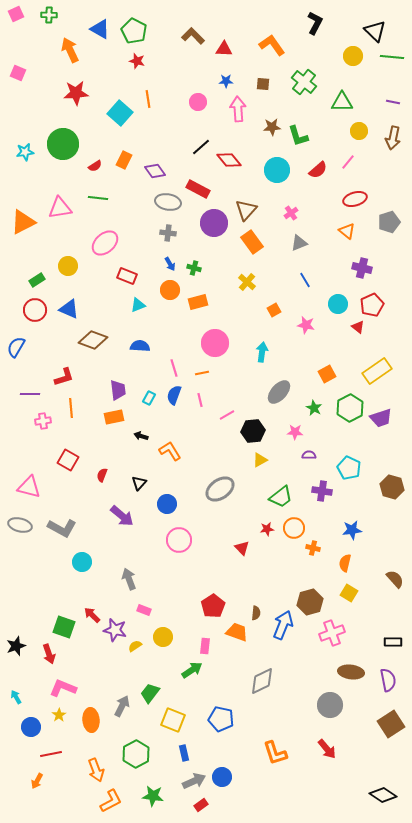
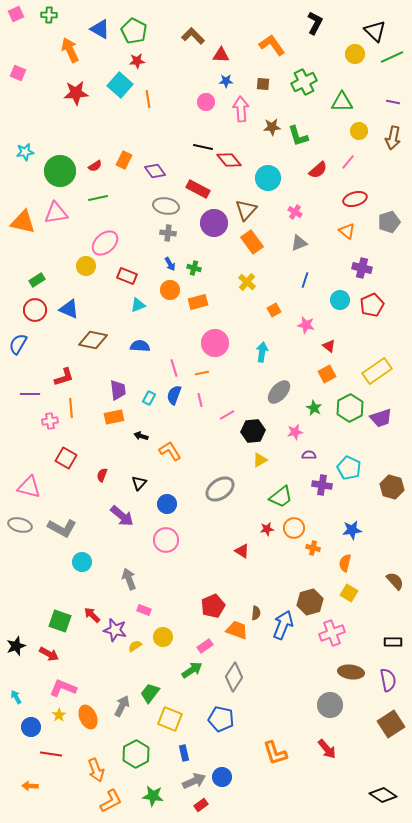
red triangle at (224, 49): moved 3 px left, 6 px down
yellow circle at (353, 56): moved 2 px right, 2 px up
green line at (392, 57): rotated 30 degrees counterclockwise
red star at (137, 61): rotated 21 degrees counterclockwise
green cross at (304, 82): rotated 25 degrees clockwise
pink circle at (198, 102): moved 8 px right
pink arrow at (238, 109): moved 3 px right
cyan square at (120, 113): moved 28 px up
green circle at (63, 144): moved 3 px left, 27 px down
black line at (201, 147): moved 2 px right; rotated 54 degrees clockwise
cyan circle at (277, 170): moved 9 px left, 8 px down
green line at (98, 198): rotated 18 degrees counterclockwise
gray ellipse at (168, 202): moved 2 px left, 4 px down
pink triangle at (60, 208): moved 4 px left, 5 px down
pink cross at (291, 213): moved 4 px right, 1 px up; rotated 24 degrees counterclockwise
orange triangle at (23, 222): rotated 40 degrees clockwise
yellow circle at (68, 266): moved 18 px right
blue line at (305, 280): rotated 49 degrees clockwise
cyan circle at (338, 304): moved 2 px right, 4 px up
red triangle at (358, 327): moved 29 px left, 19 px down
brown diamond at (93, 340): rotated 8 degrees counterclockwise
blue semicircle at (16, 347): moved 2 px right, 3 px up
pink cross at (43, 421): moved 7 px right
pink star at (295, 432): rotated 14 degrees counterclockwise
red square at (68, 460): moved 2 px left, 2 px up
purple cross at (322, 491): moved 6 px up
pink circle at (179, 540): moved 13 px left
red triangle at (242, 548): moved 3 px down; rotated 14 degrees counterclockwise
brown semicircle at (395, 579): moved 2 px down
red pentagon at (213, 606): rotated 10 degrees clockwise
green square at (64, 627): moved 4 px left, 6 px up
orange trapezoid at (237, 632): moved 2 px up
pink rectangle at (205, 646): rotated 49 degrees clockwise
red arrow at (49, 654): rotated 42 degrees counterclockwise
gray diamond at (262, 681): moved 28 px left, 4 px up; rotated 32 degrees counterclockwise
orange ellipse at (91, 720): moved 3 px left, 3 px up; rotated 20 degrees counterclockwise
yellow square at (173, 720): moved 3 px left, 1 px up
red line at (51, 754): rotated 20 degrees clockwise
orange arrow at (37, 781): moved 7 px left, 5 px down; rotated 63 degrees clockwise
